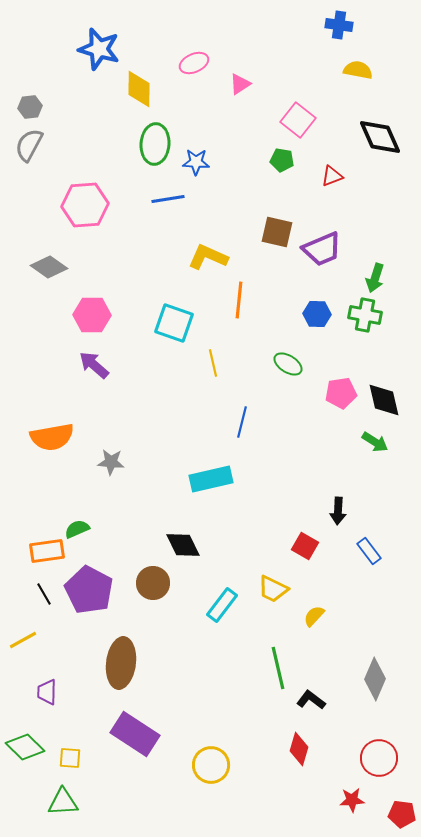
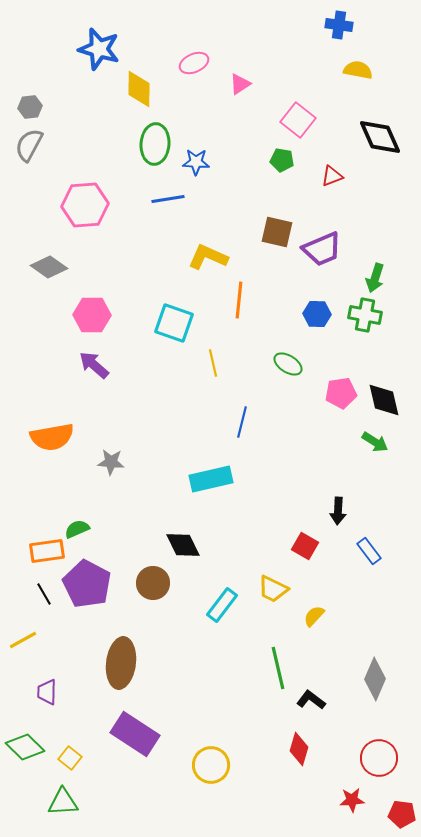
purple pentagon at (89, 590): moved 2 px left, 6 px up
yellow square at (70, 758): rotated 35 degrees clockwise
